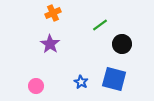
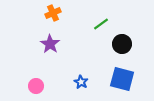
green line: moved 1 px right, 1 px up
blue square: moved 8 px right
